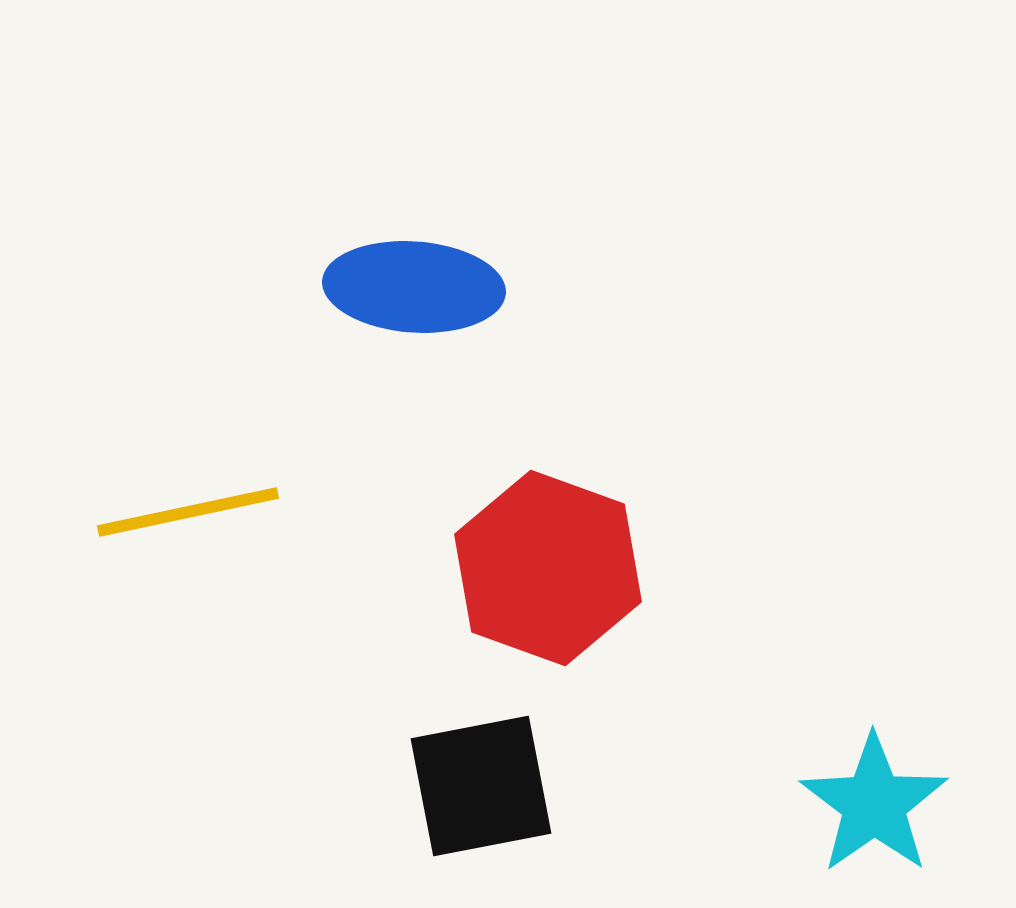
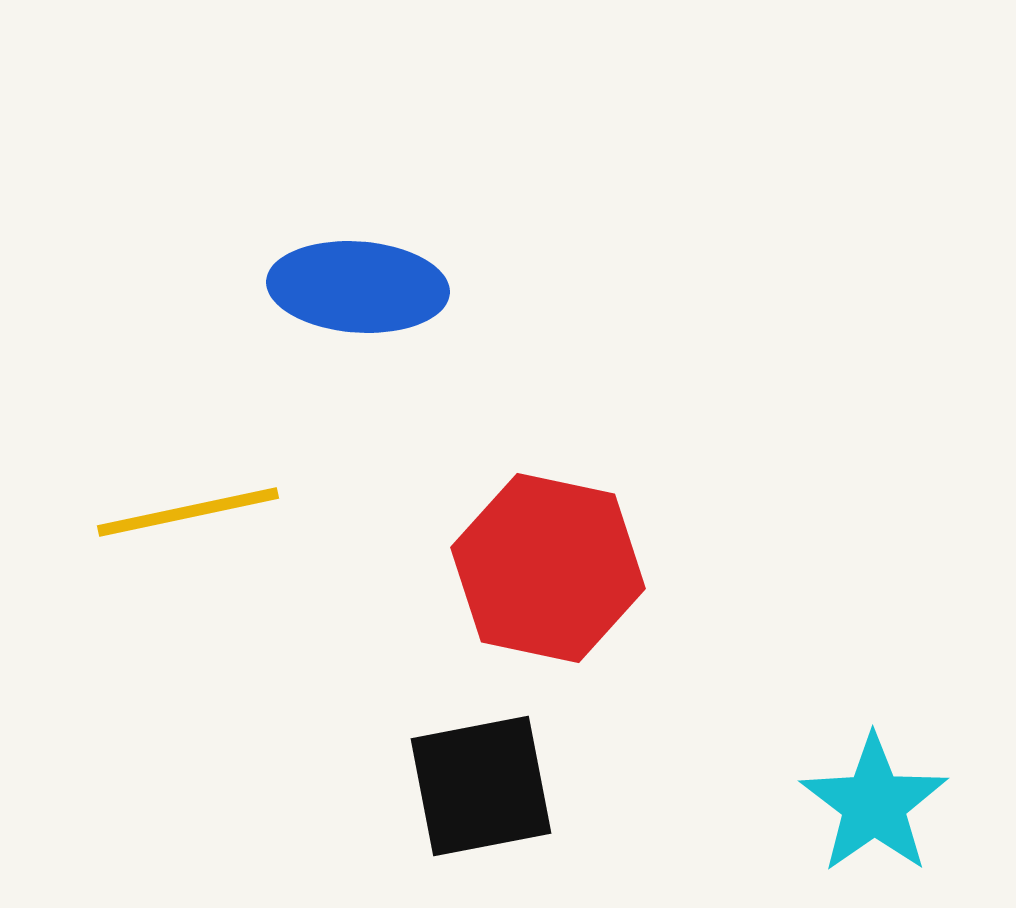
blue ellipse: moved 56 px left
red hexagon: rotated 8 degrees counterclockwise
